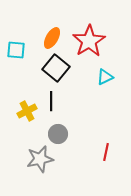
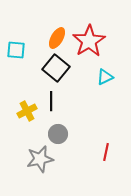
orange ellipse: moved 5 px right
